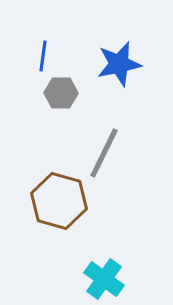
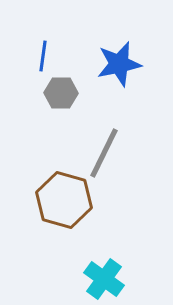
brown hexagon: moved 5 px right, 1 px up
